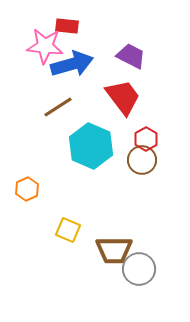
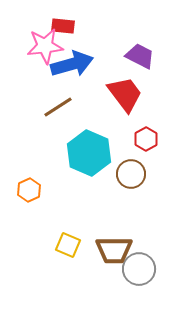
red rectangle: moved 4 px left
pink star: rotated 12 degrees counterclockwise
purple trapezoid: moved 9 px right
red trapezoid: moved 2 px right, 3 px up
cyan hexagon: moved 2 px left, 7 px down
brown circle: moved 11 px left, 14 px down
orange hexagon: moved 2 px right, 1 px down
yellow square: moved 15 px down
